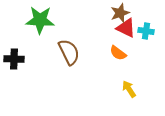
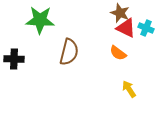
brown star: rotated 30 degrees counterclockwise
cyan cross: moved 3 px up; rotated 14 degrees clockwise
brown semicircle: rotated 40 degrees clockwise
